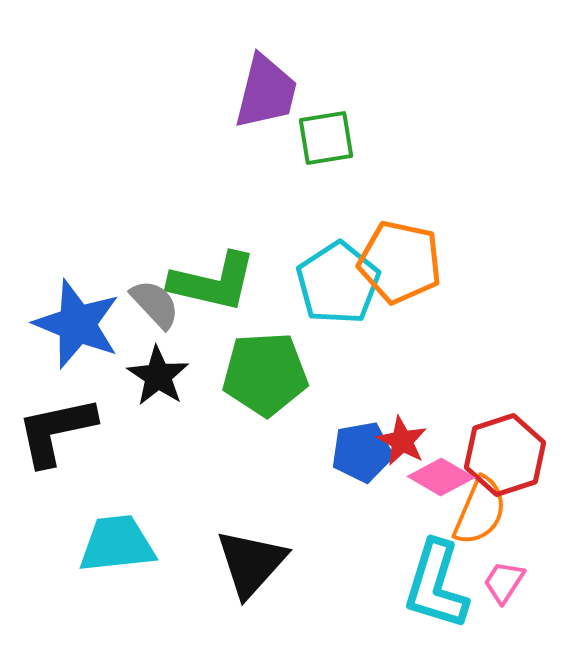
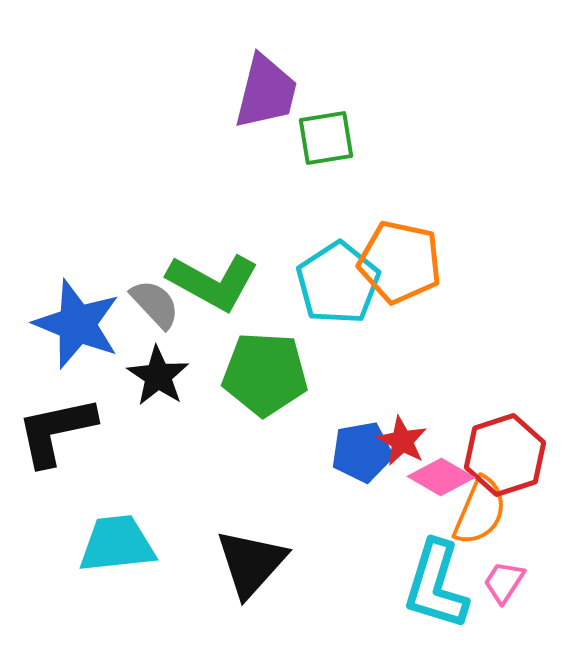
green L-shape: rotated 16 degrees clockwise
green pentagon: rotated 6 degrees clockwise
